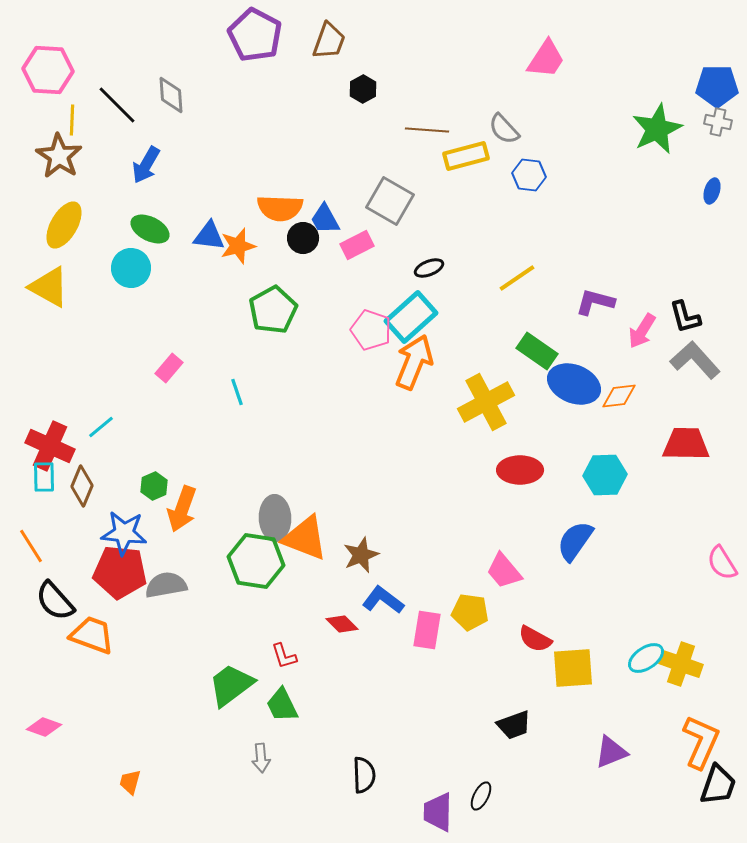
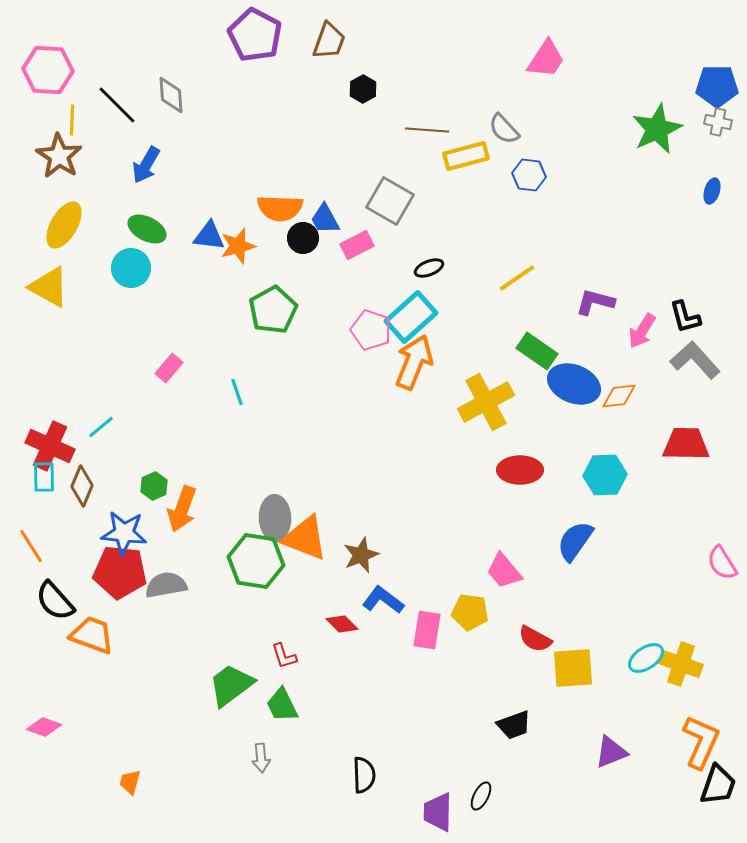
green ellipse at (150, 229): moved 3 px left
